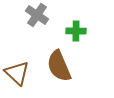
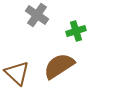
green cross: rotated 18 degrees counterclockwise
brown semicircle: rotated 80 degrees clockwise
